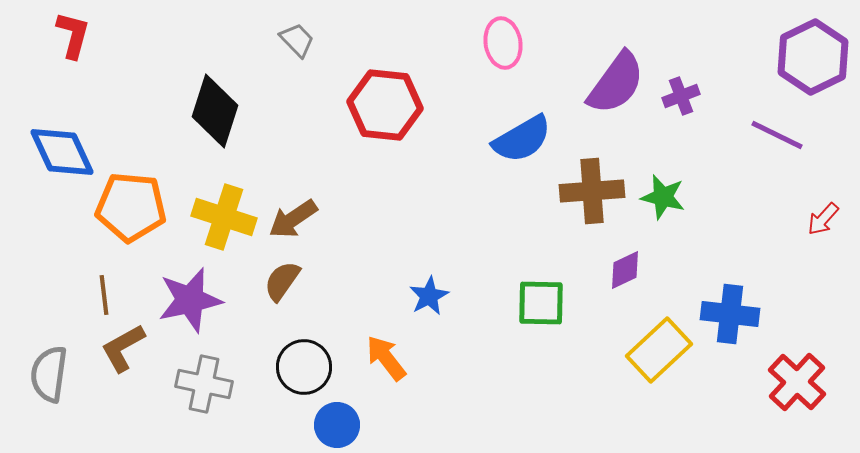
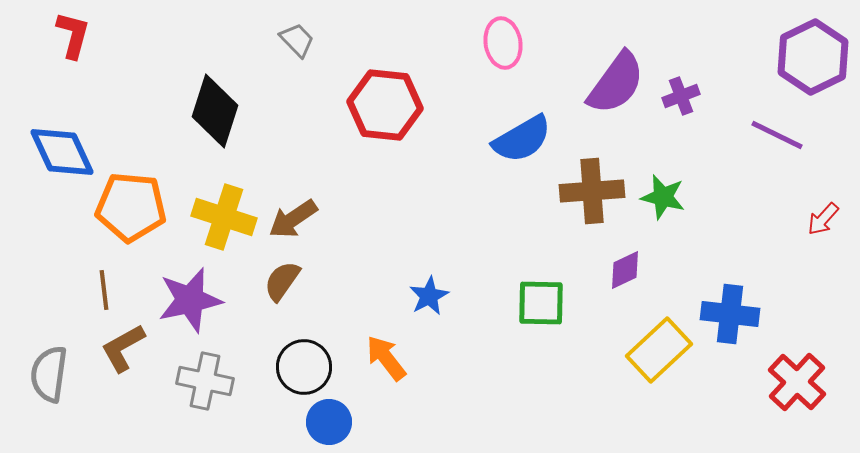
brown line: moved 5 px up
gray cross: moved 1 px right, 3 px up
blue circle: moved 8 px left, 3 px up
